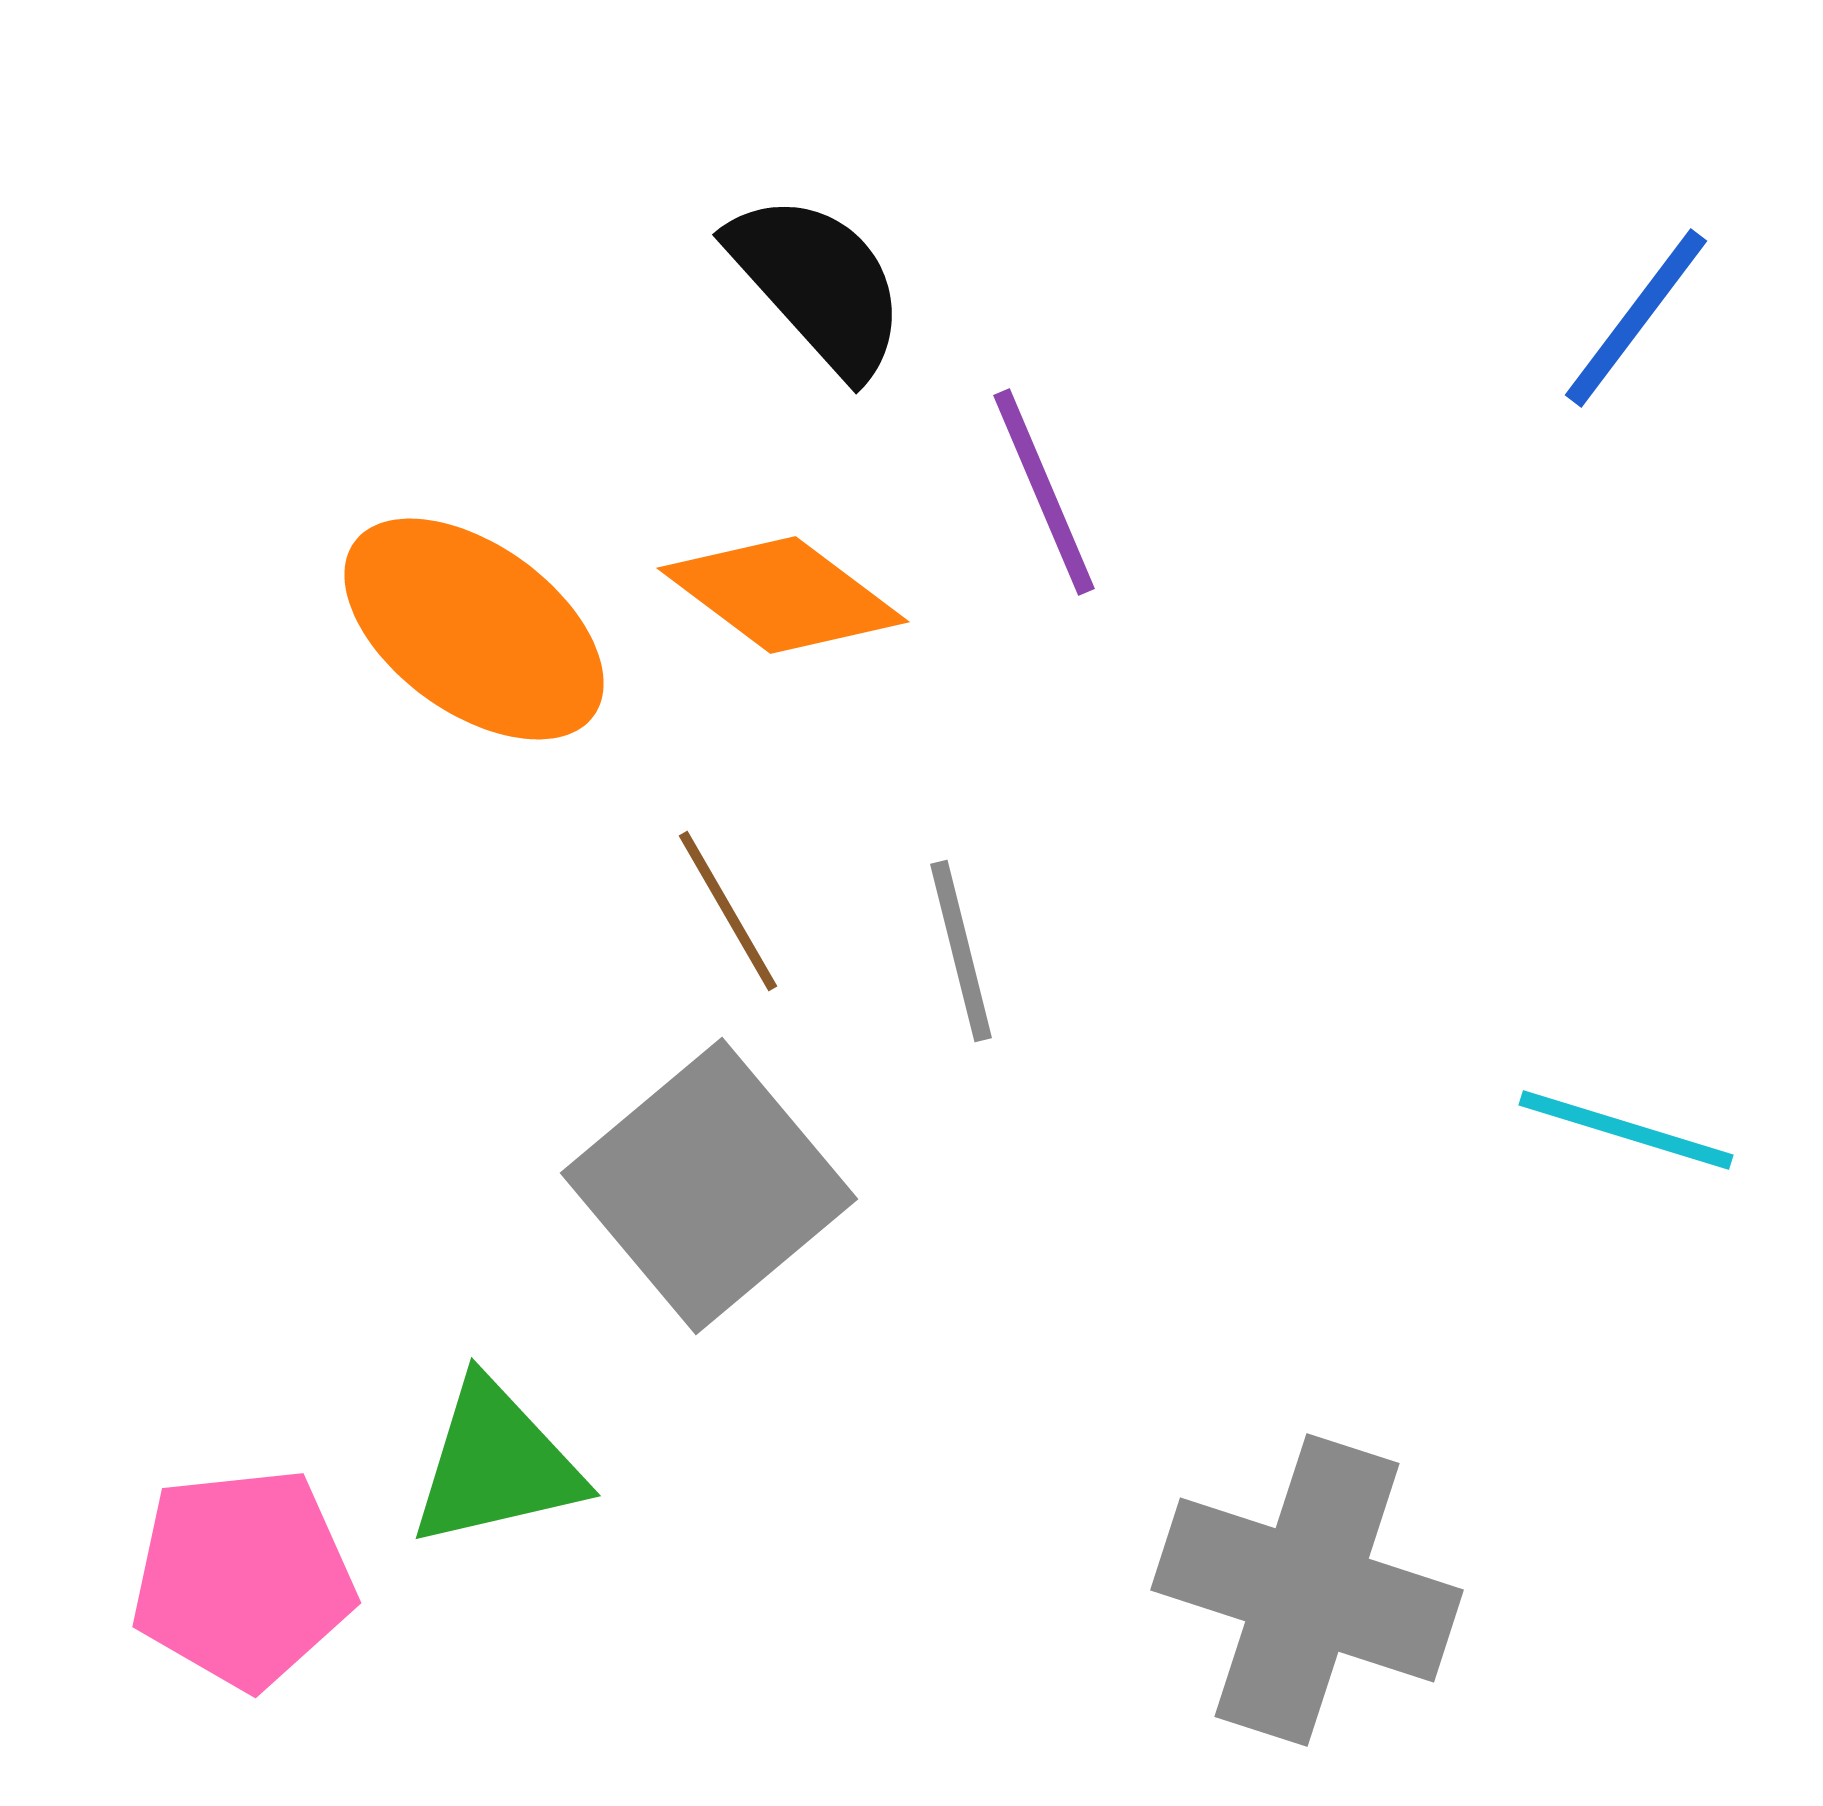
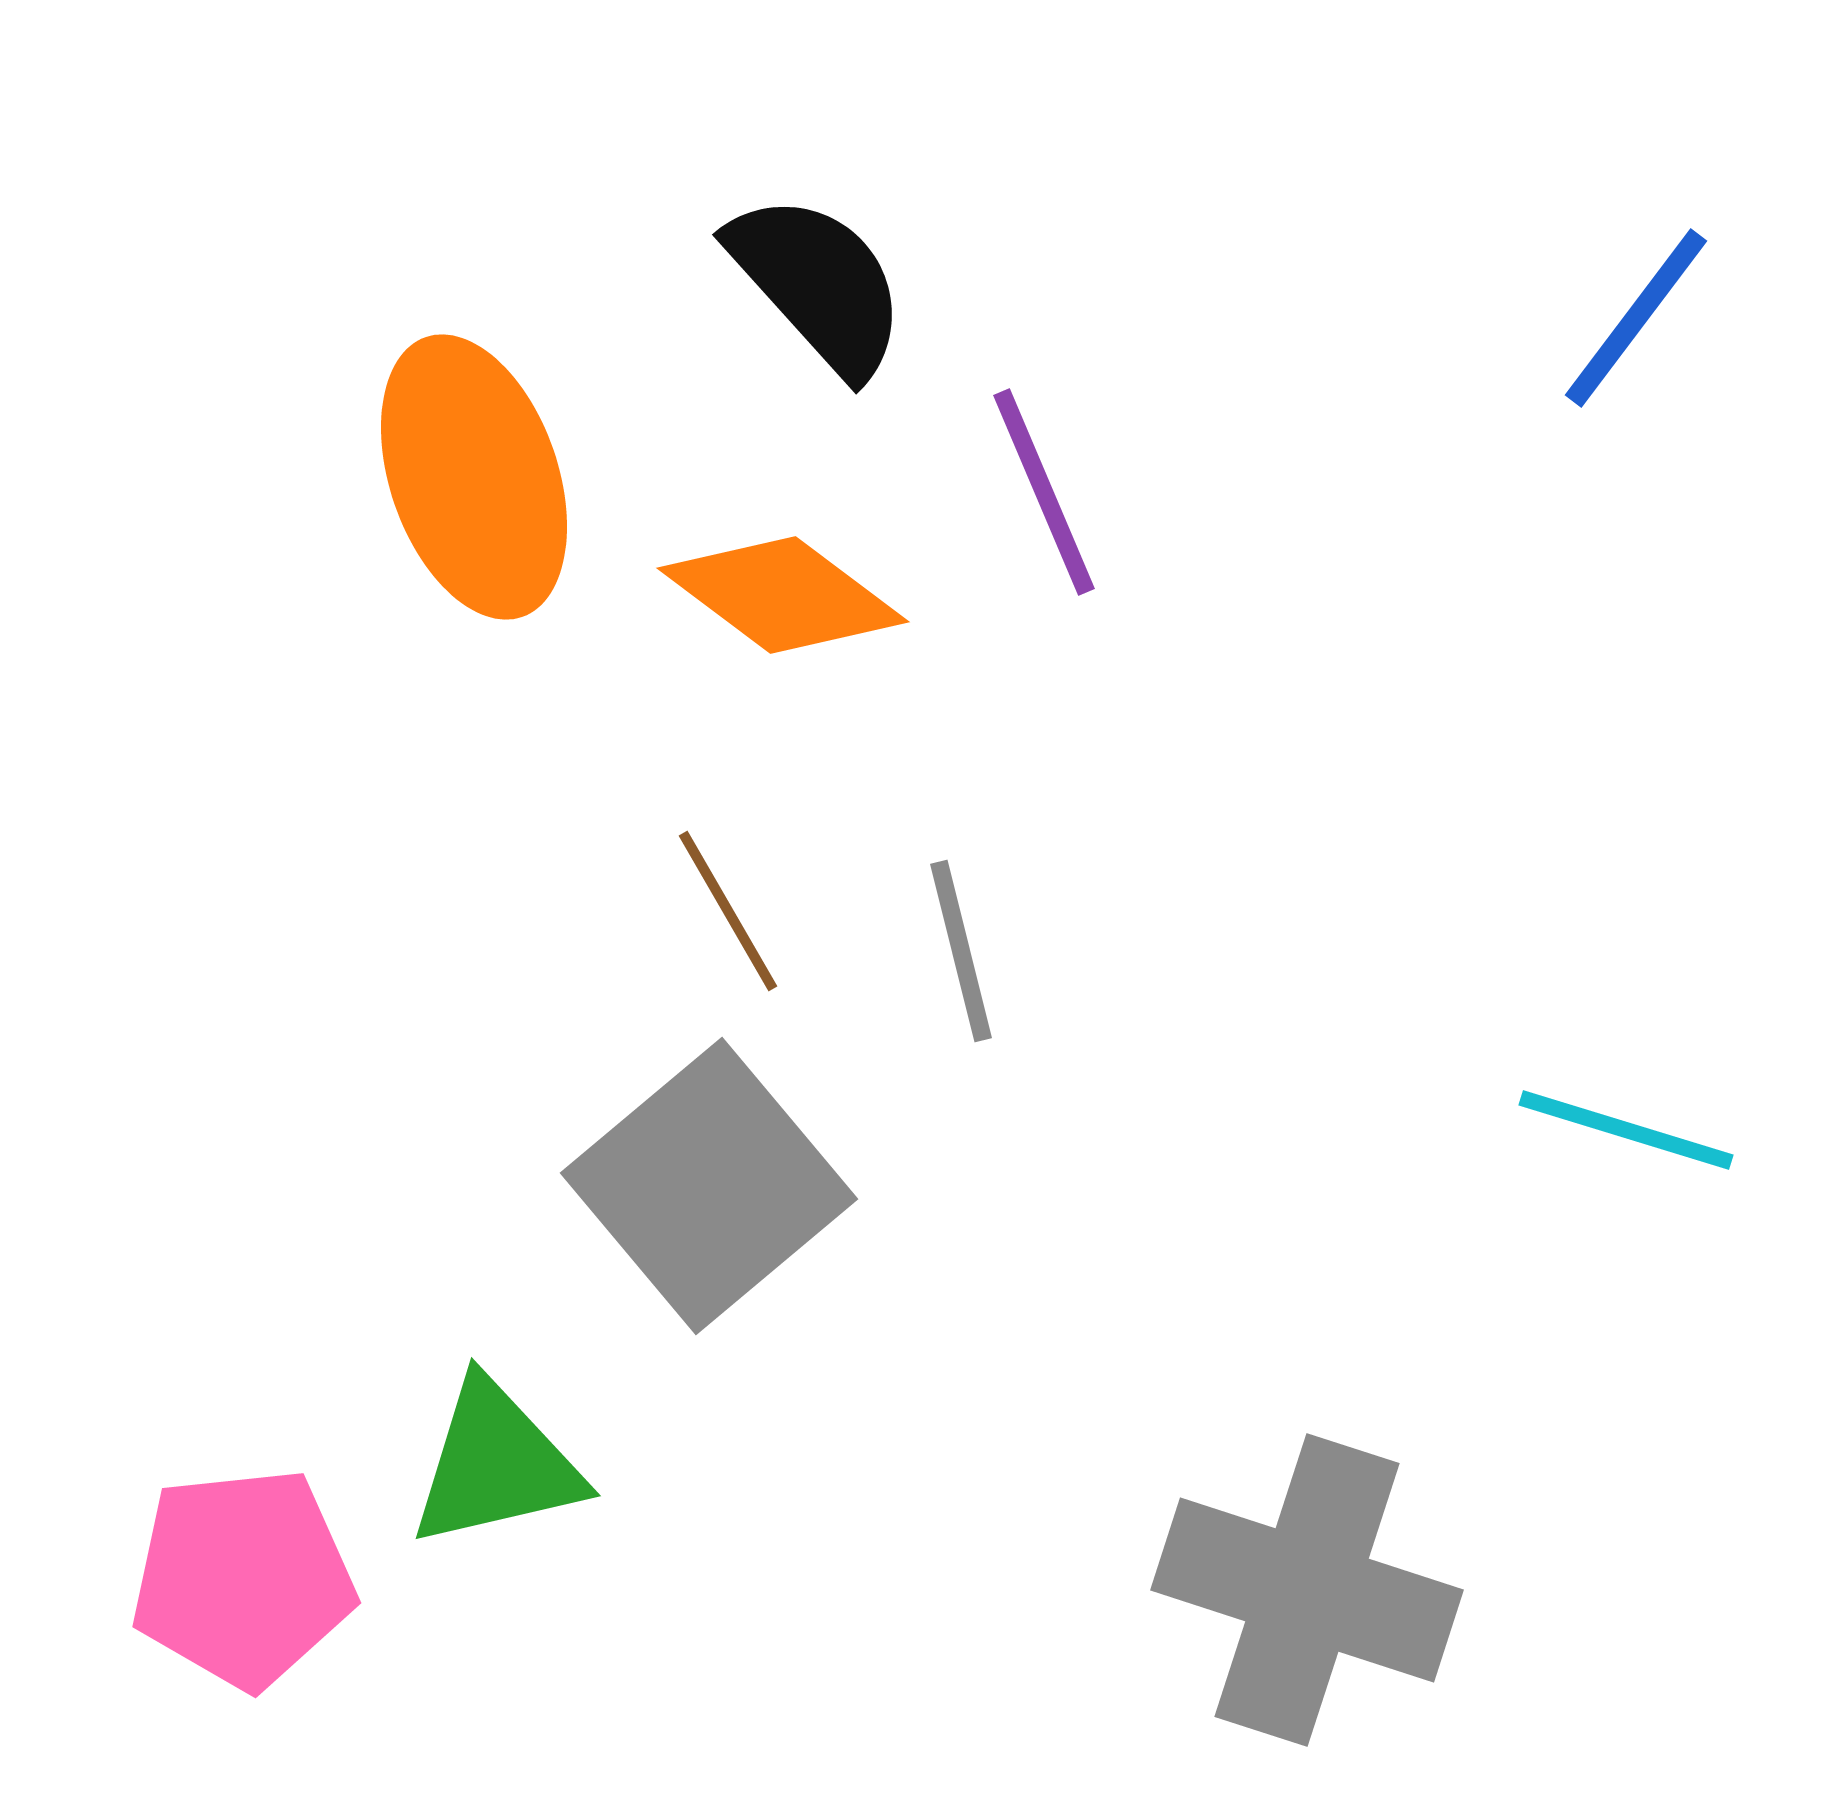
orange ellipse: moved 152 px up; rotated 35 degrees clockwise
